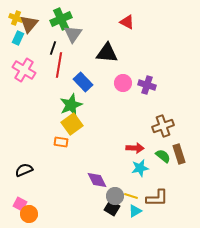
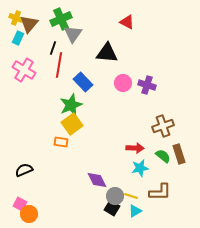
brown L-shape: moved 3 px right, 6 px up
